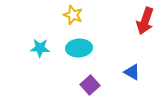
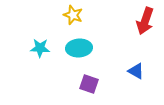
blue triangle: moved 4 px right, 1 px up
purple square: moved 1 px left, 1 px up; rotated 30 degrees counterclockwise
